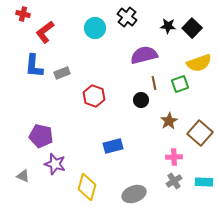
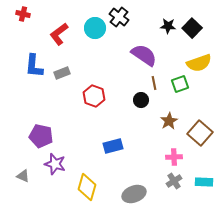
black cross: moved 8 px left
red L-shape: moved 14 px right, 2 px down
purple semicircle: rotated 48 degrees clockwise
